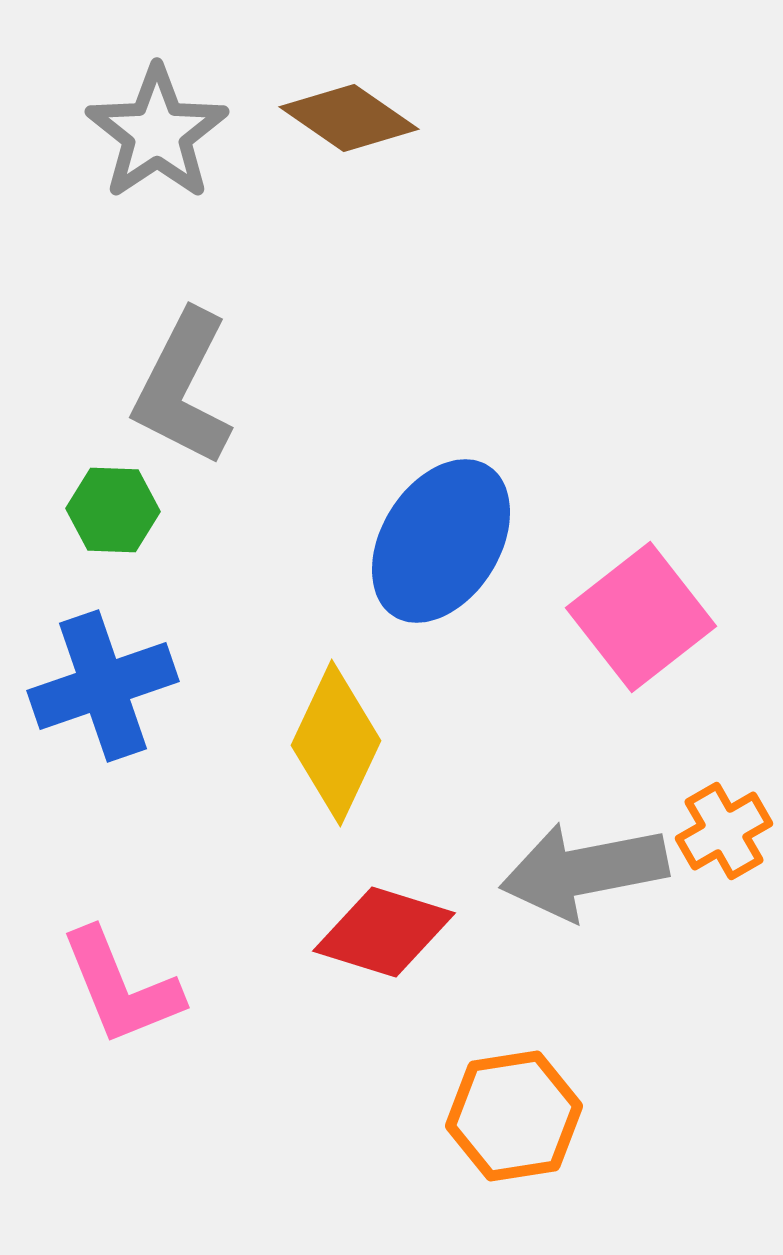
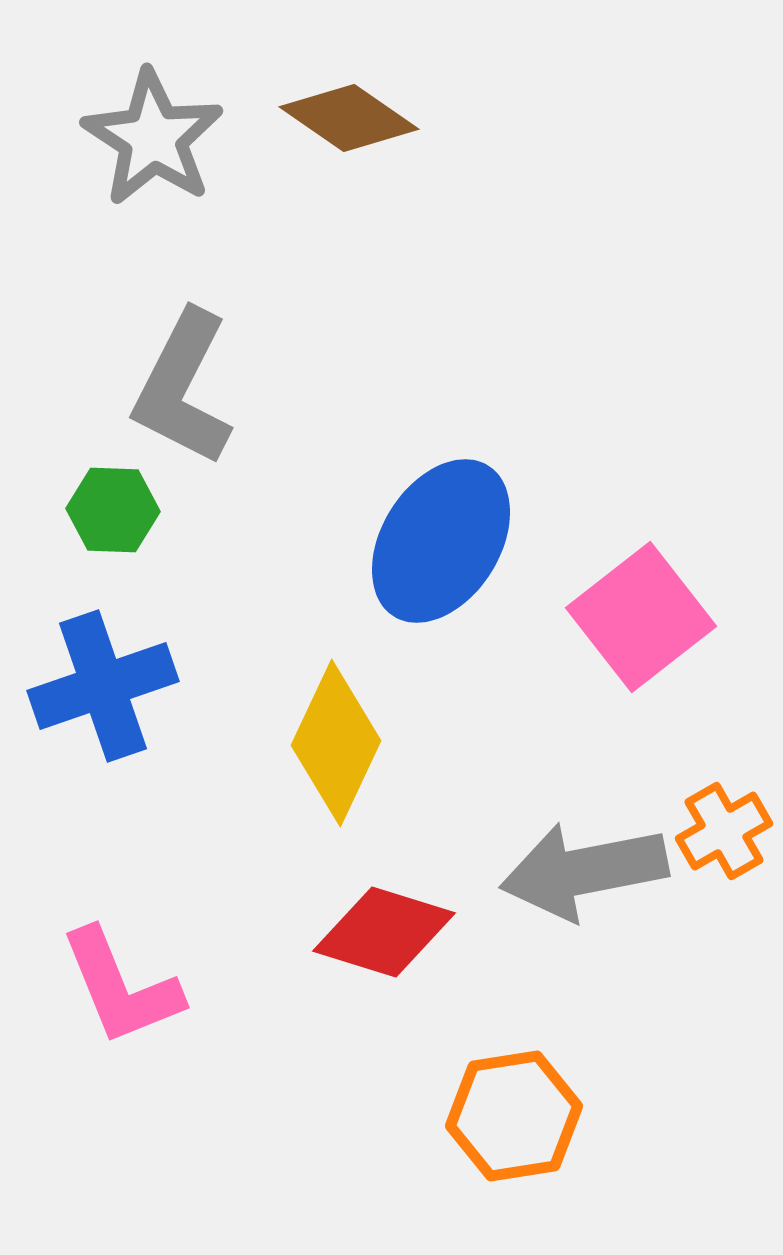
gray star: moved 4 px left, 5 px down; rotated 5 degrees counterclockwise
